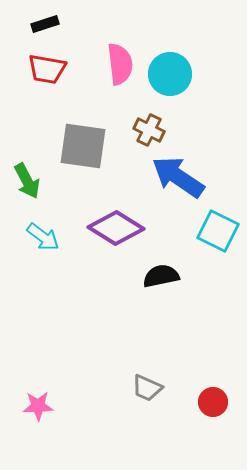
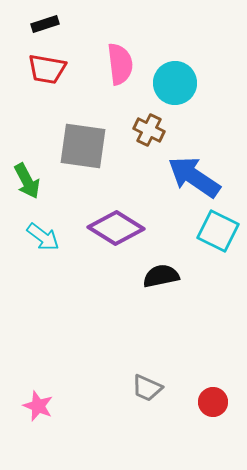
cyan circle: moved 5 px right, 9 px down
blue arrow: moved 16 px right
pink star: rotated 24 degrees clockwise
